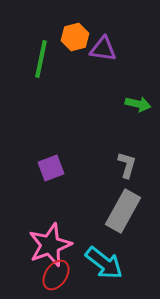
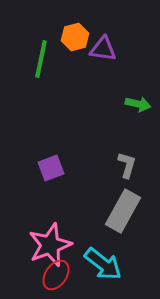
cyan arrow: moved 1 px left, 1 px down
